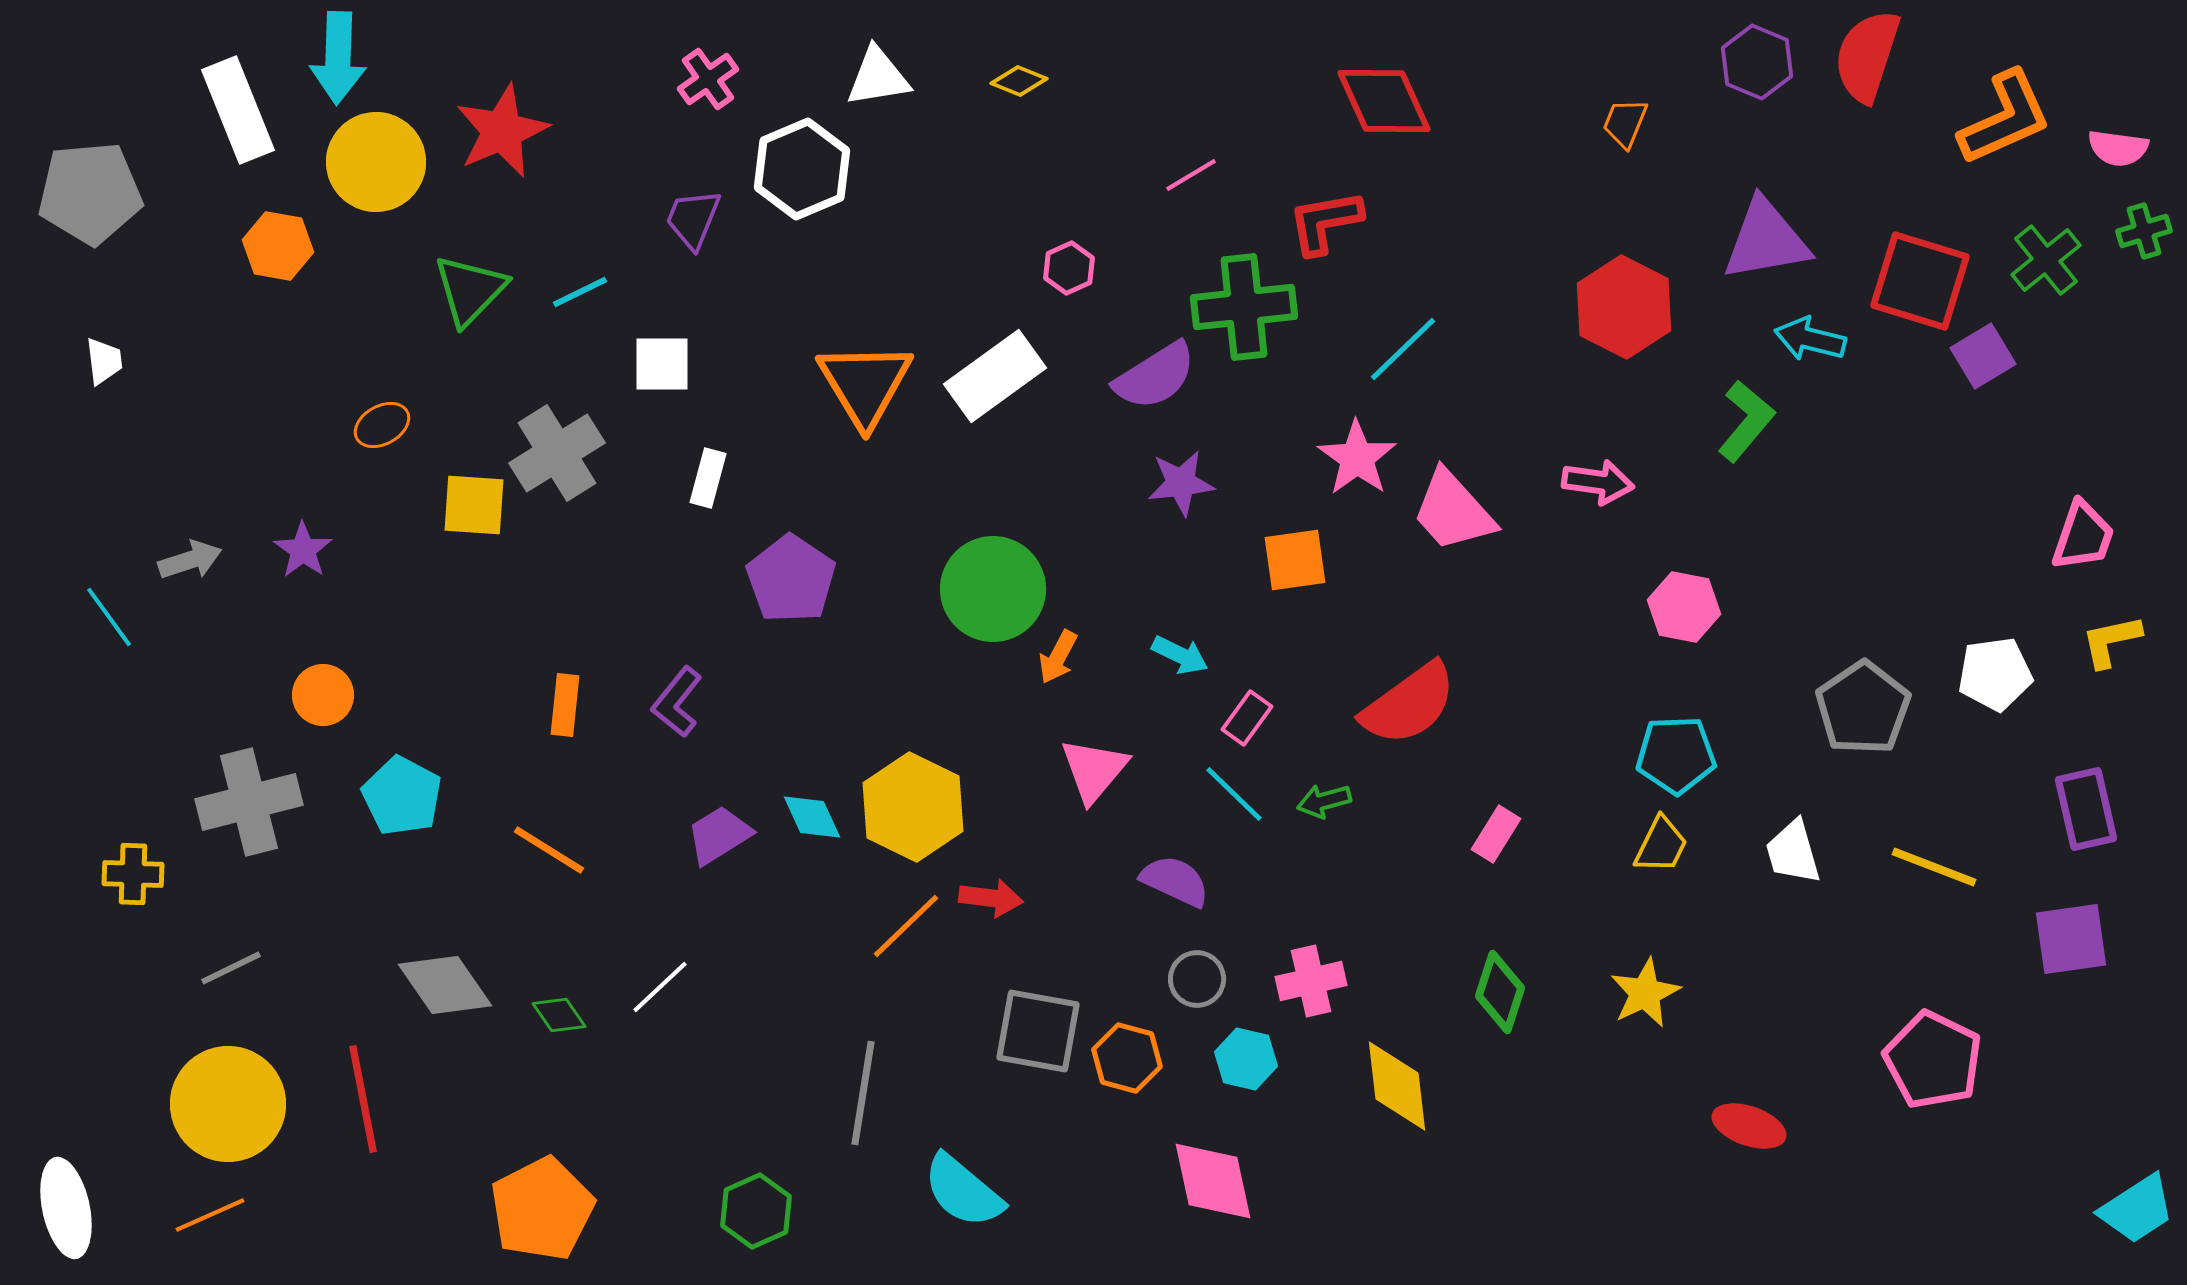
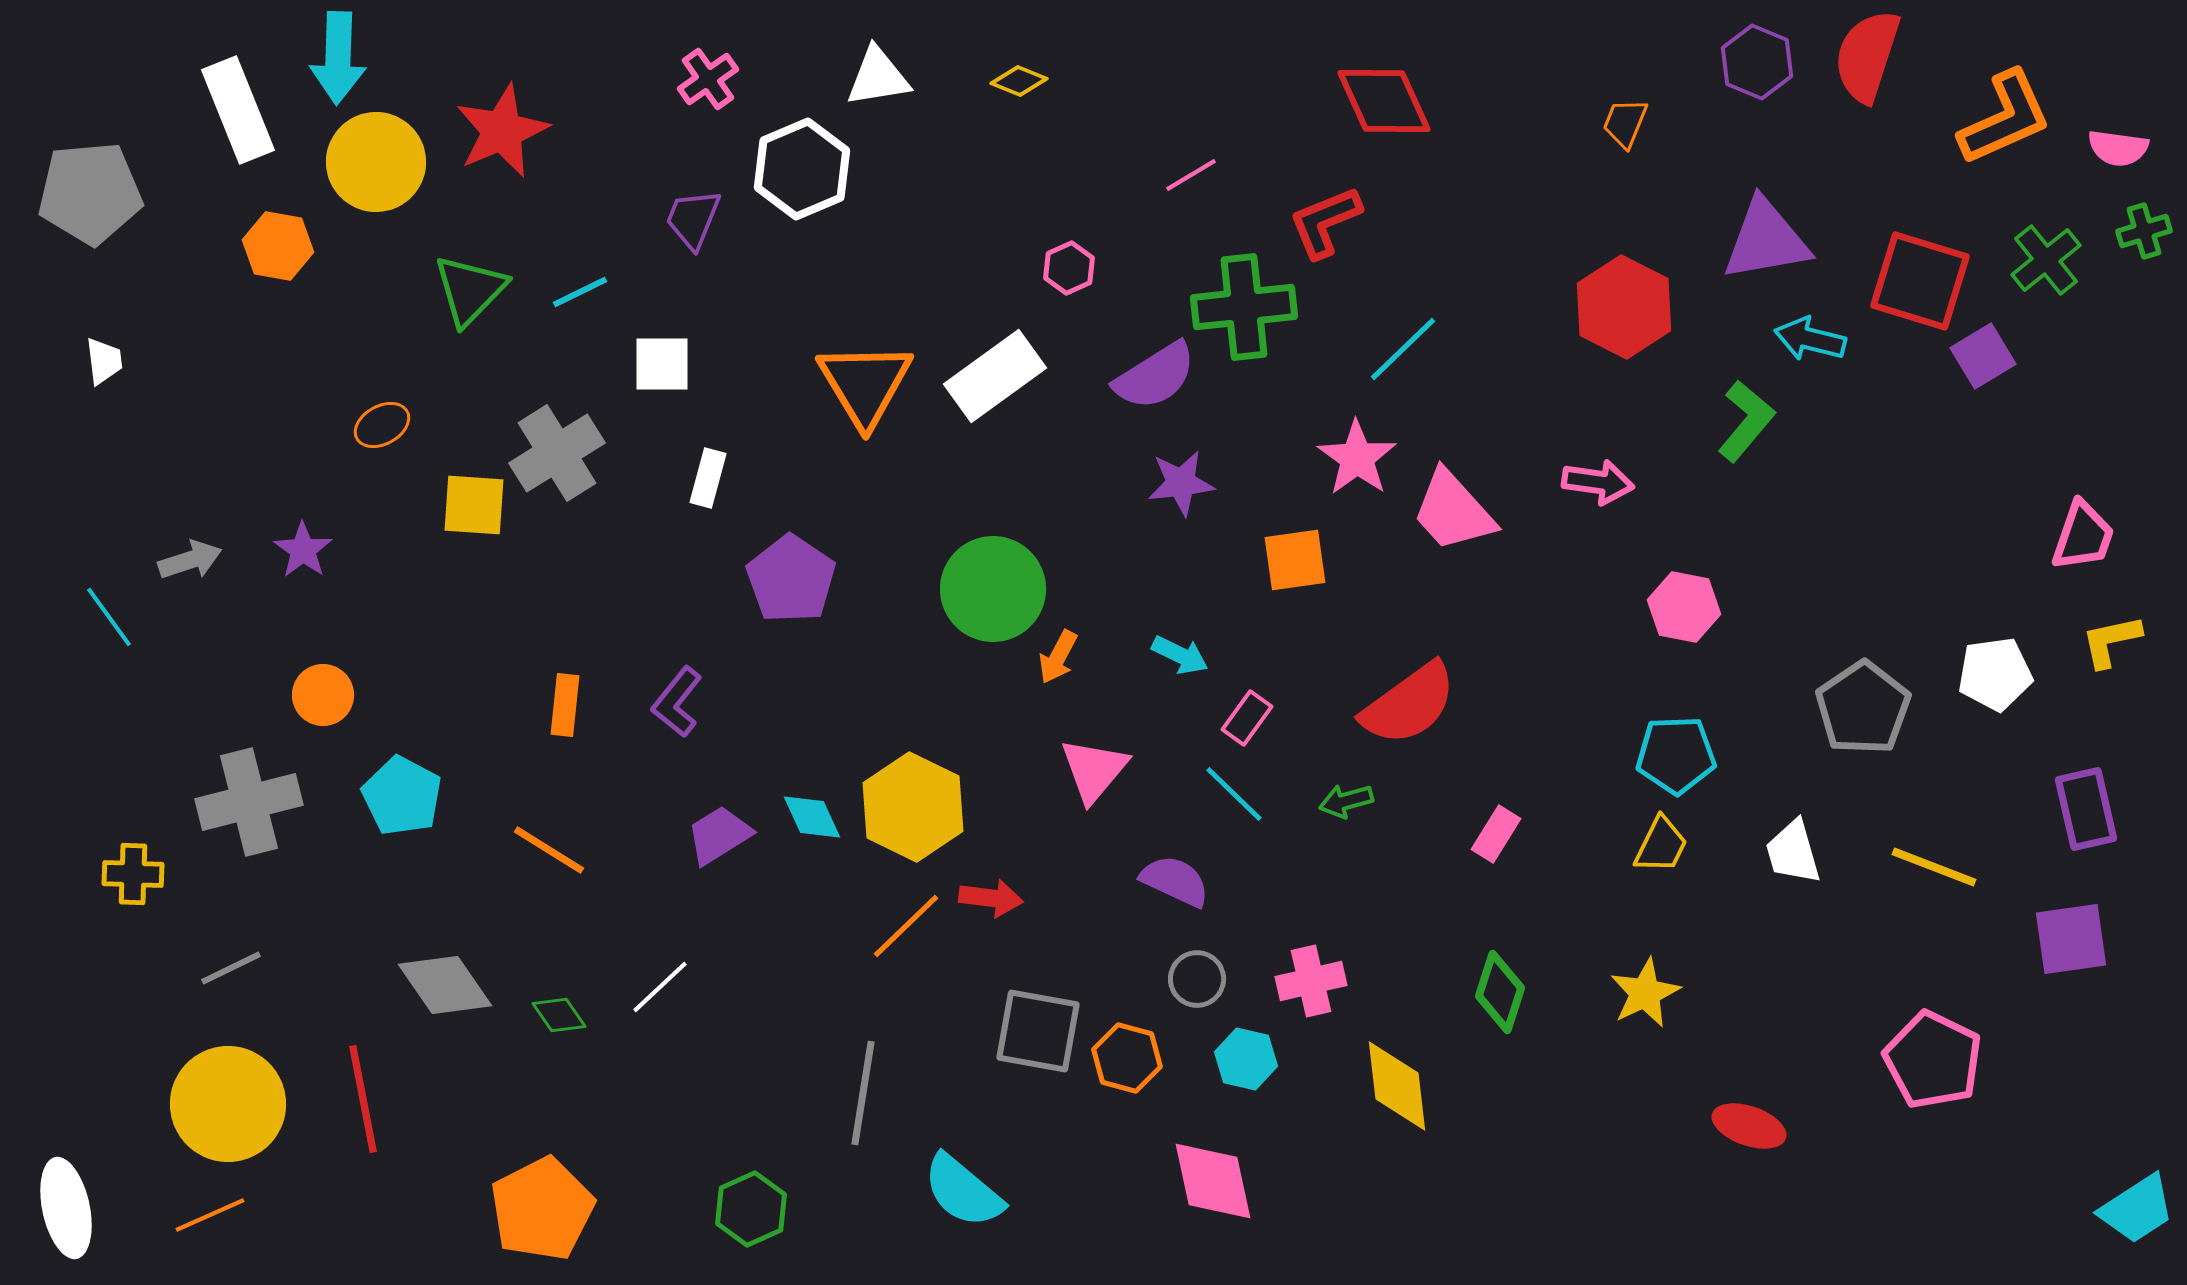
red L-shape at (1325, 222): rotated 12 degrees counterclockwise
green arrow at (1324, 801): moved 22 px right
green hexagon at (756, 1211): moved 5 px left, 2 px up
